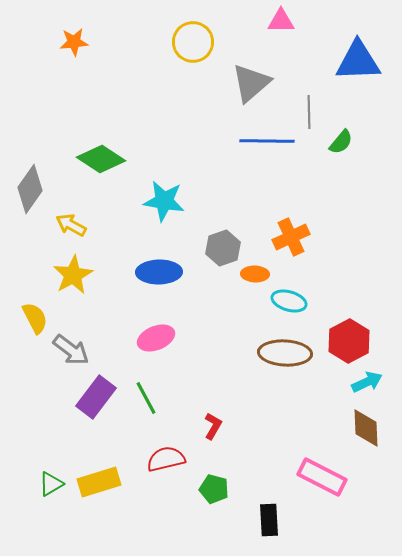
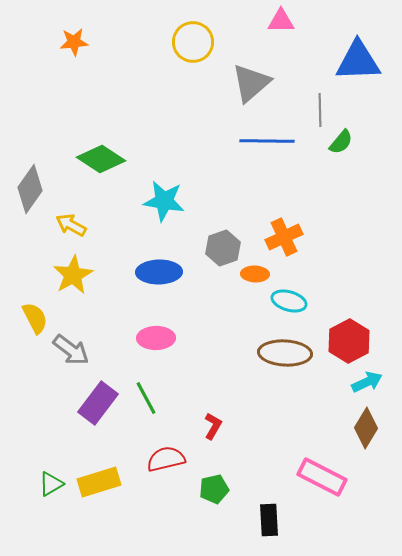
gray line: moved 11 px right, 2 px up
orange cross: moved 7 px left
pink ellipse: rotated 21 degrees clockwise
purple rectangle: moved 2 px right, 6 px down
brown diamond: rotated 33 degrees clockwise
green pentagon: rotated 28 degrees counterclockwise
